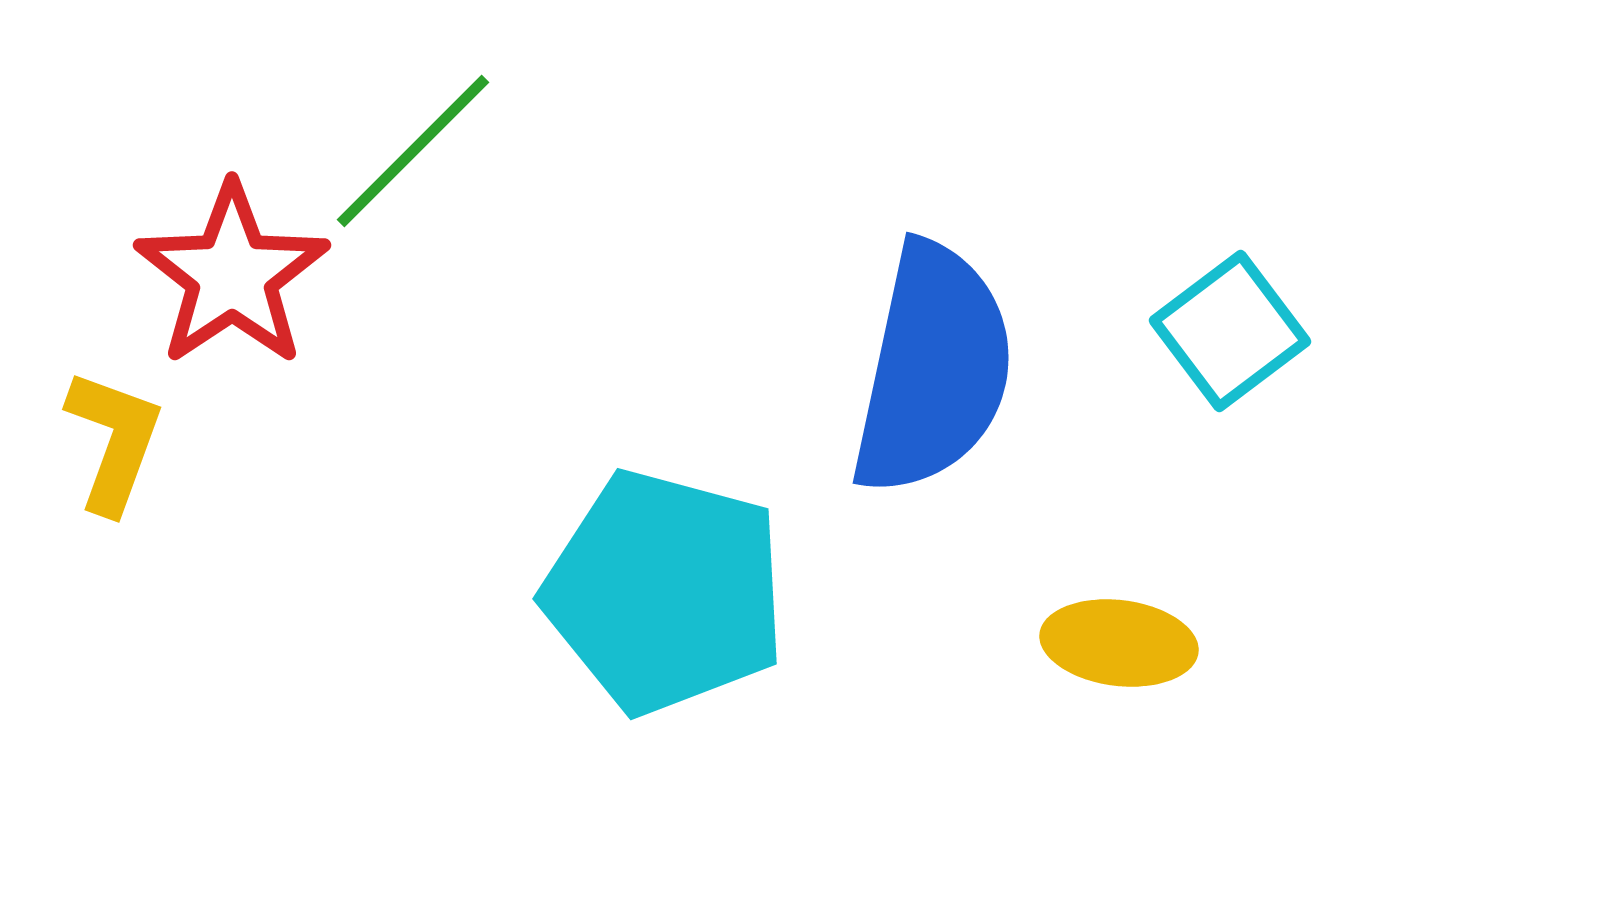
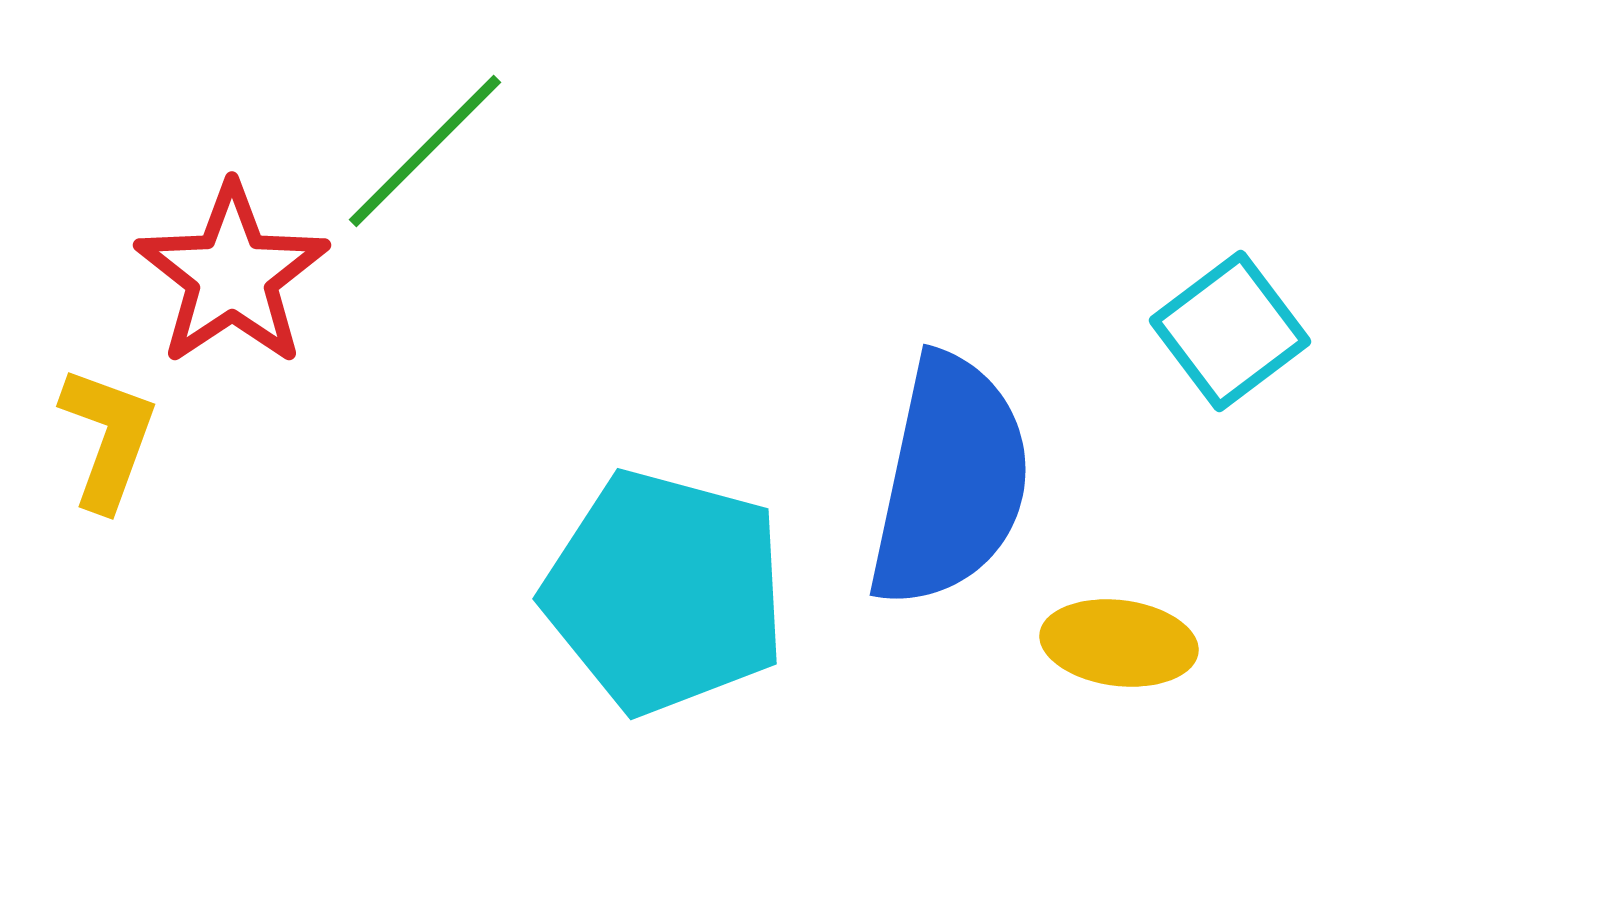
green line: moved 12 px right
blue semicircle: moved 17 px right, 112 px down
yellow L-shape: moved 6 px left, 3 px up
